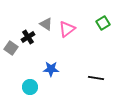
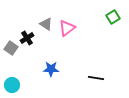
green square: moved 10 px right, 6 px up
pink triangle: moved 1 px up
black cross: moved 1 px left, 1 px down
cyan circle: moved 18 px left, 2 px up
